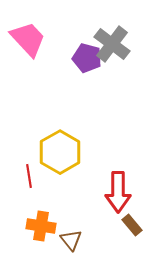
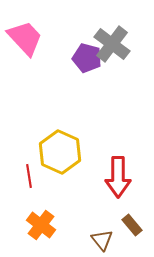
pink trapezoid: moved 3 px left, 1 px up
yellow hexagon: rotated 6 degrees counterclockwise
red arrow: moved 15 px up
orange cross: moved 1 px up; rotated 28 degrees clockwise
brown triangle: moved 31 px right
